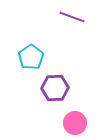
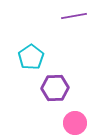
purple line: moved 2 px right, 1 px up; rotated 30 degrees counterclockwise
